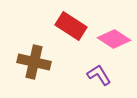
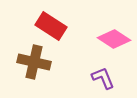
red rectangle: moved 20 px left
purple L-shape: moved 4 px right, 3 px down; rotated 10 degrees clockwise
